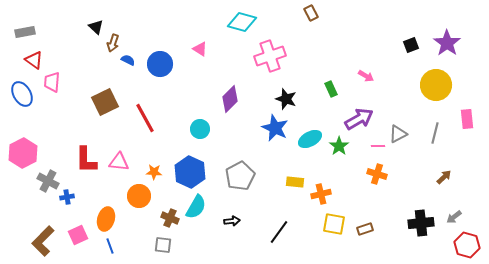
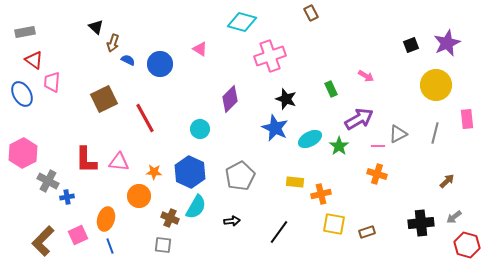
purple star at (447, 43): rotated 12 degrees clockwise
brown square at (105, 102): moved 1 px left, 3 px up
brown arrow at (444, 177): moved 3 px right, 4 px down
brown rectangle at (365, 229): moved 2 px right, 3 px down
